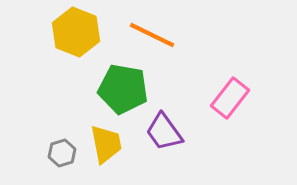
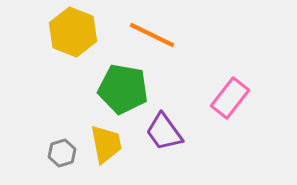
yellow hexagon: moved 3 px left
